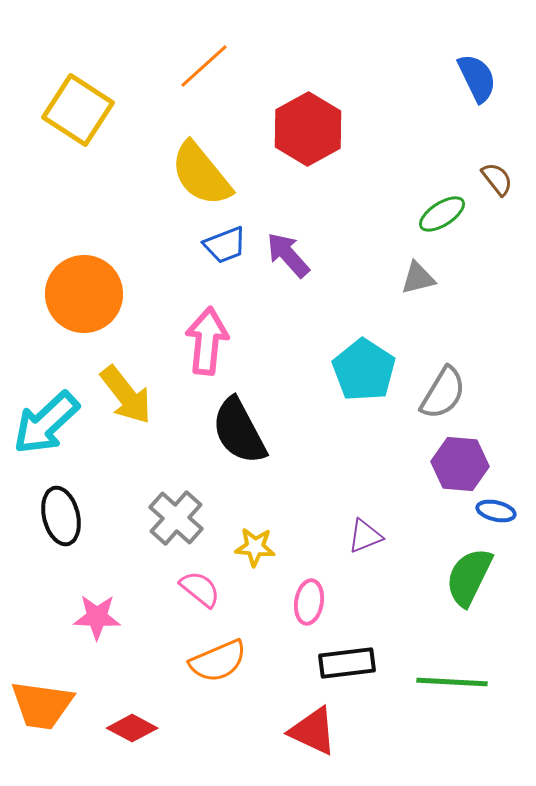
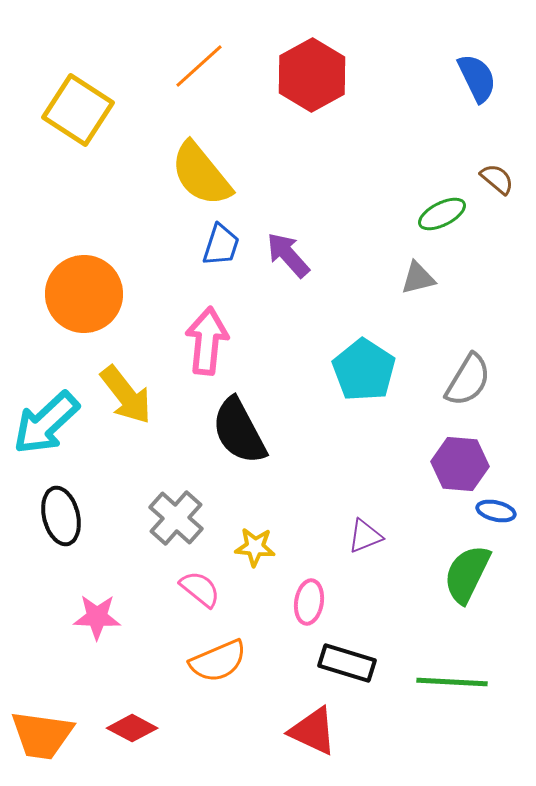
orange line: moved 5 px left
red hexagon: moved 4 px right, 54 px up
brown semicircle: rotated 12 degrees counterclockwise
green ellipse: rotated 6 degrees clockwise
blue trapezoid: moved 4 px left; rotated 51 degrees counterclockwise
gray semicircle: moved 25 px right, 13 px up
green semicircle: moved 2 px left, 3 px up
black rectangle: rotated 24 degrees clockwise
orange trapezoid: moved 30 px down
